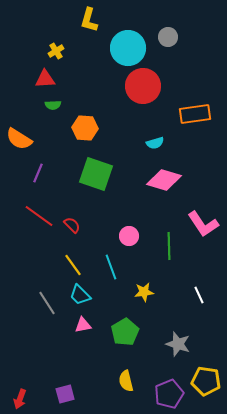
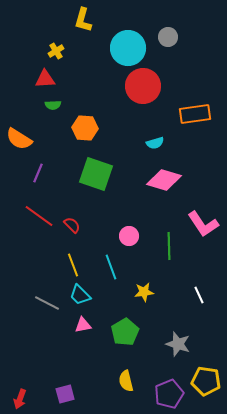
yellow L-shape: moved 6 px left
yellow line: rotated 15 degrees clockwise
gray line: rotated 30 degrees counterclockwise
